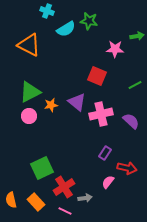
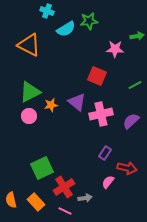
green star: rotated 18 degrees counterclockwise
purple semicircle: rotated 84 degrees counterclockwise
